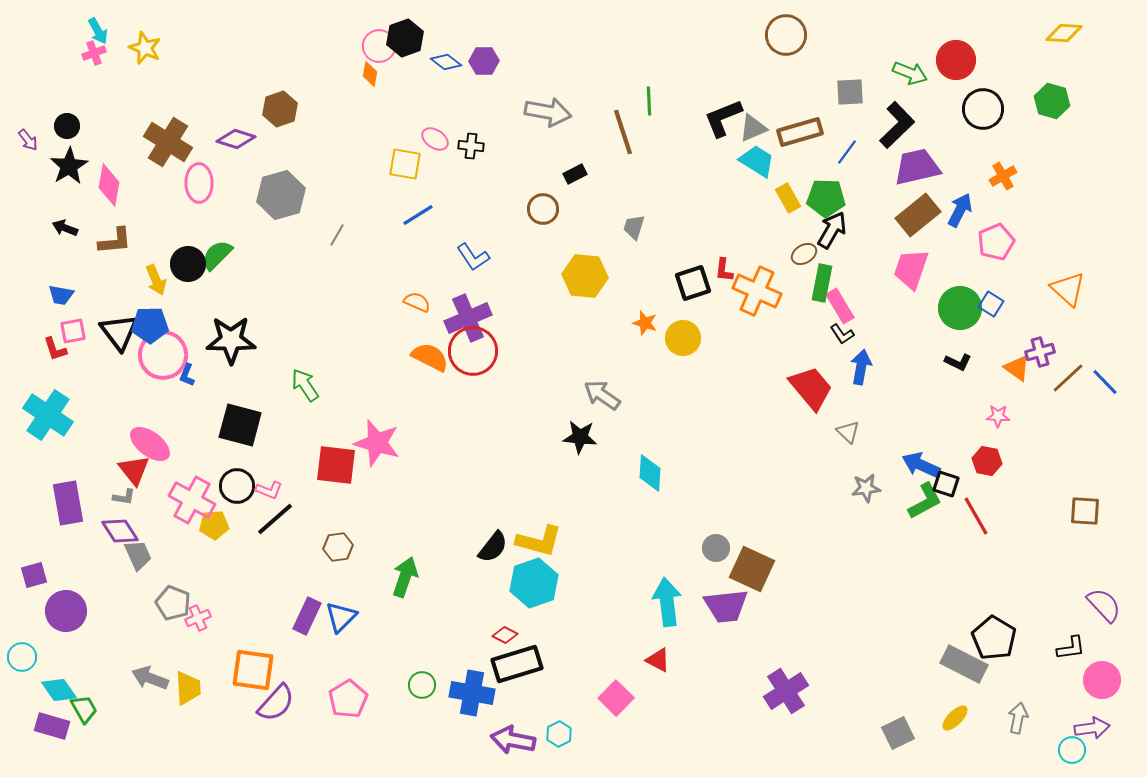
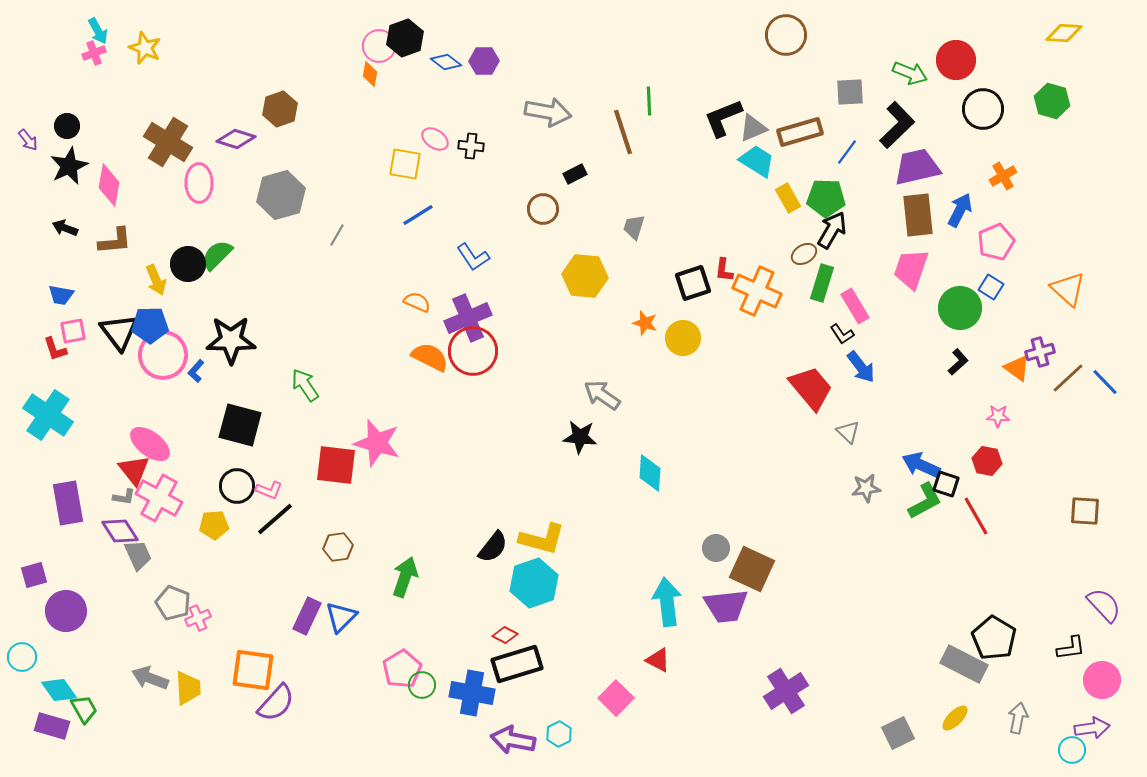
black star at (69, 166): rotated 6 degrees clockwise
brown rectangle at (918, 215): rotated 57 degrees counterclockwise
green rectangle at (822, 283): rotated 6 degrees clockwise
blue square at (991, 304): moved 17 px up
pink rectangle at (840, 306): moved 15 px right
black L-shape at (958, 362): rotated 68 degrees counterclockwise
blue arrow at (861, 367): rotated 132 degrees clockwise
blue L-shape at (187, 375): moved 9 px right, 4 px up; rotated 20 degrees clockwise
pink cross at (192, 500): moved 33 px left, 2 px up
yellow L-shape at (539, 541): moved 3 px right, 2 px up
pink pentagon at (348, 699): moved 54 px right, 30 px up
